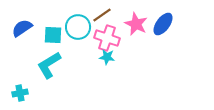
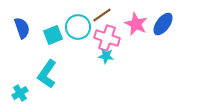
blue semicircle: rotated 105 degrees clockwise
cyan square: rotated 24 degrees counterclockwise
cyan star: moved 1 px left, 1 px up
cyan L-shape: moved 2 px left, 9 px down; rotated 24 degrees counterclockwise
cyan cross: rotated 21 degrees counterclockwise
